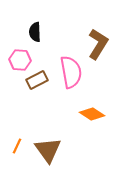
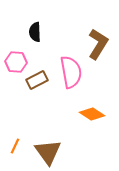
pink hexagon: moved 4 px left, 2 px down
orange line: moved 2 px left
brown triangle: moved 2 px down
